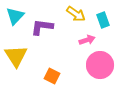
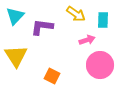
cyan rectangle: rotated 21 degrees clockwise
